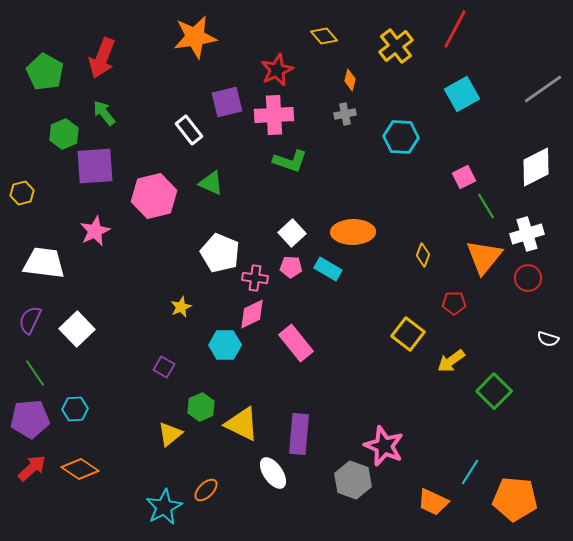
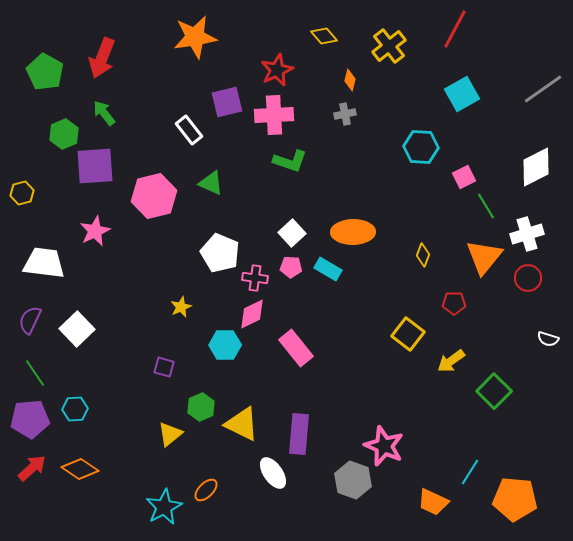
yellow cross at (396, 46): moved 7 px left
cyan hexagon at (401, 137): moved 20 px right, 10 px down
pink rectangle at (296, 343): moved 5 px down
purple square at (164, 367): rotated 15 degrees counterclockwise
